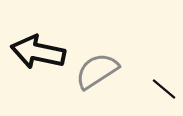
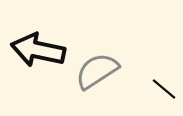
black arrow: moved 2 px up
